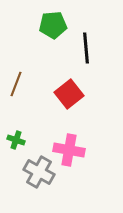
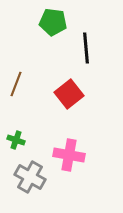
green pentagon: moved 3 px up; rotated 12 degrees clockwise
pink cross: moved 5 px down
gray cross: moved 9 px left, 5 px down
